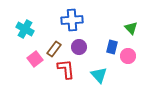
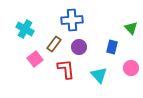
brown rectangle: moved 5 px up
pink circle: moved 3 px right, 12 px down
